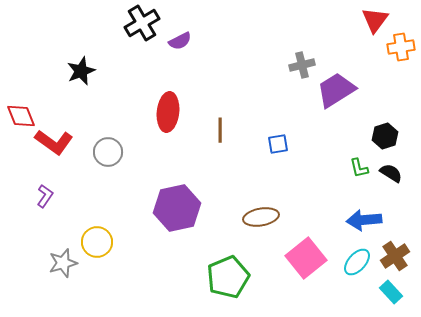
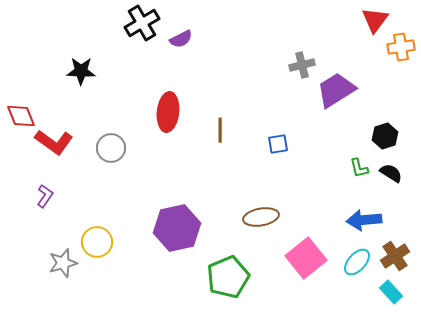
purple semicircle: moved 1 px right, 2 px up
black star: rotated 24 degrees clockwise
gray circle: moved 3 px right, 4 px up
purple hexagon: moved 20 px down
